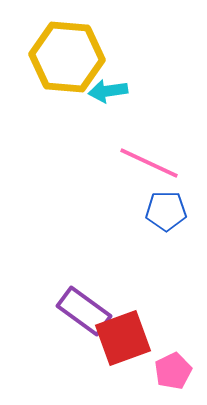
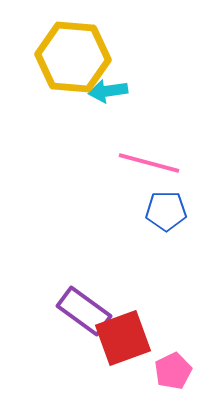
yellow hexagon: moved 6 px right
pink line: rotated 10 degrees counterclockwise
